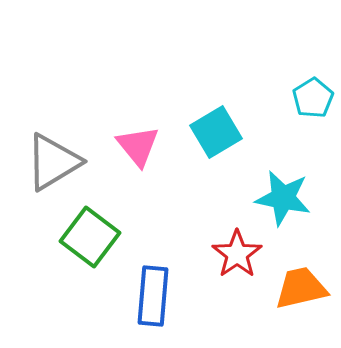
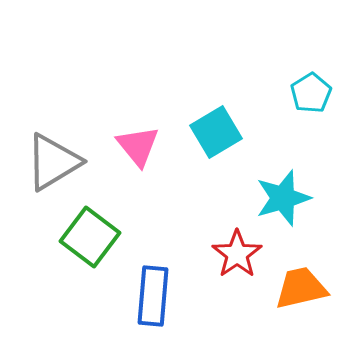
cyan pentagon: moved 2 px left, 5 px up
cyan star: rotated 28 degrees counterclockwise
